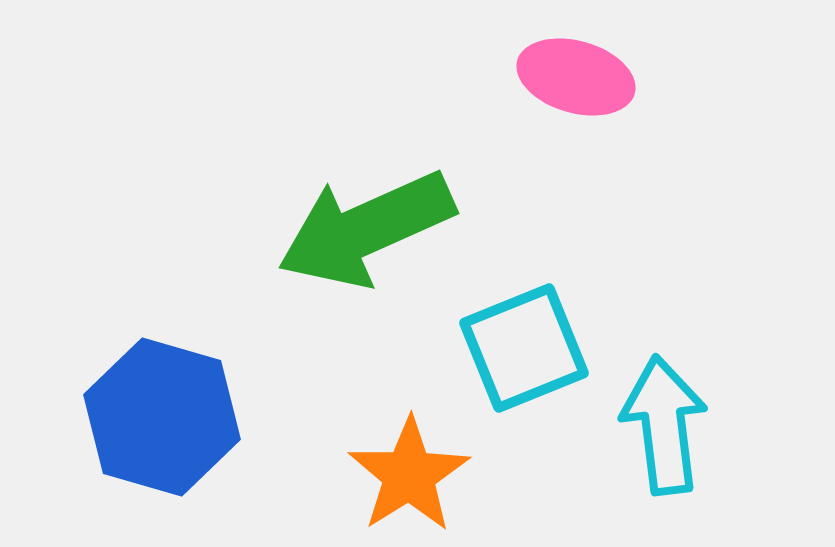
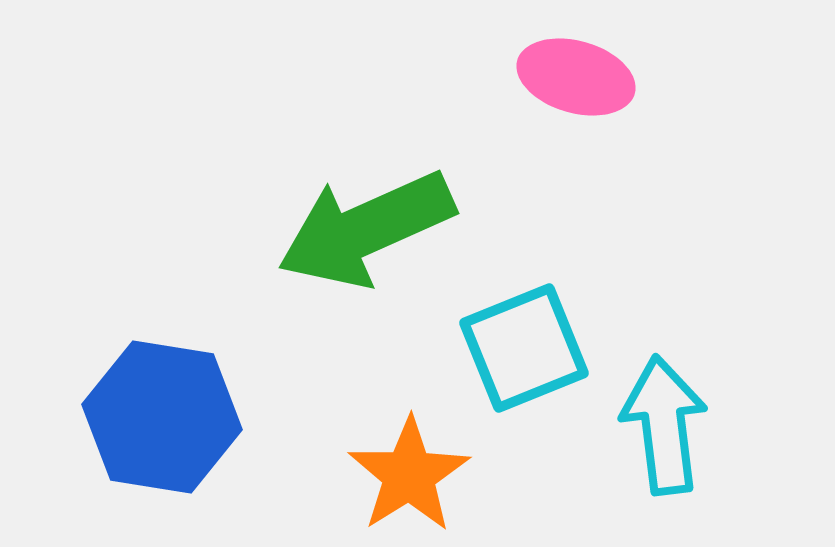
blue hexagon: rotated 7 degrees counterclockwise
